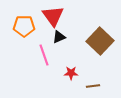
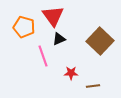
orange pentagon: moved 1 px down; rotated 15 degrees clockwise
black triangle: moved 2 px down
pink line: moved 1 px left, 1 px down
